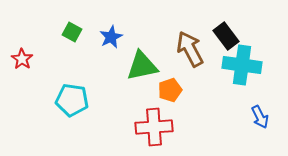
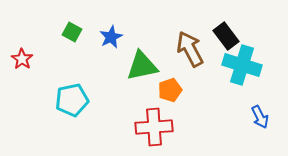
cyan cross: rotated 9 degrees clockwise
cyan pentagon: rotated 20 degrees counterclockwise
